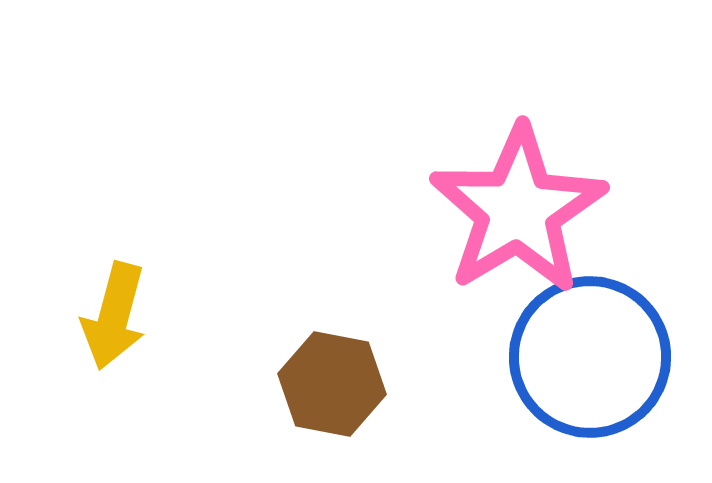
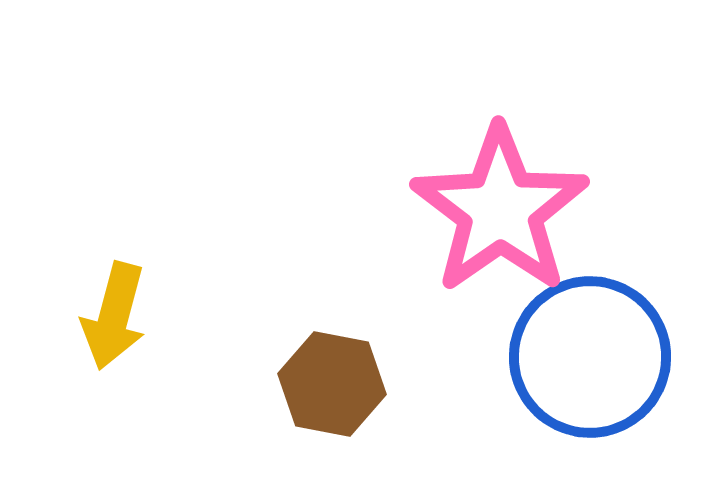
pink star: moved 18 px left; rotated 4 degrees counterclockwise
